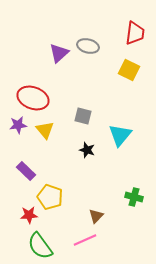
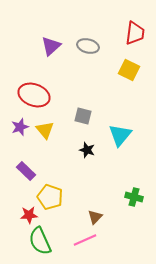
purple triangle: moved 8 px left, 7 px up
red ellipse: moved 1 px right, 3 px up
purple star: moved 2 px right, 2 px down; rotated 12 degrees counterclockwise
brown triangle: moved 1 px left, 1 px down
green semicircle: moved 5 px up; rotated 12 degrees clockwise
